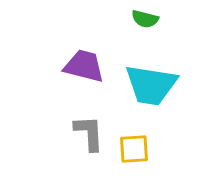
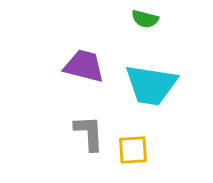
yellow square: moved 1 px left, 1 px down
